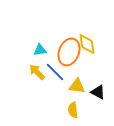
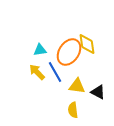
orange ellipse: rotated 12 degrees clockwise
blue line: rotated 15 degrees clockwise
